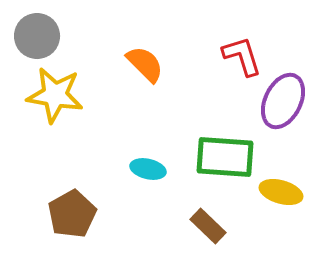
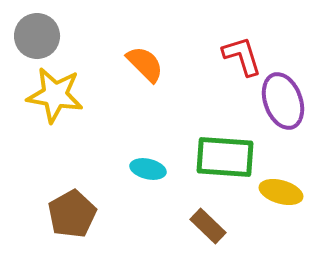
purple ellipse: rotated 46 degrees counterclockwise
